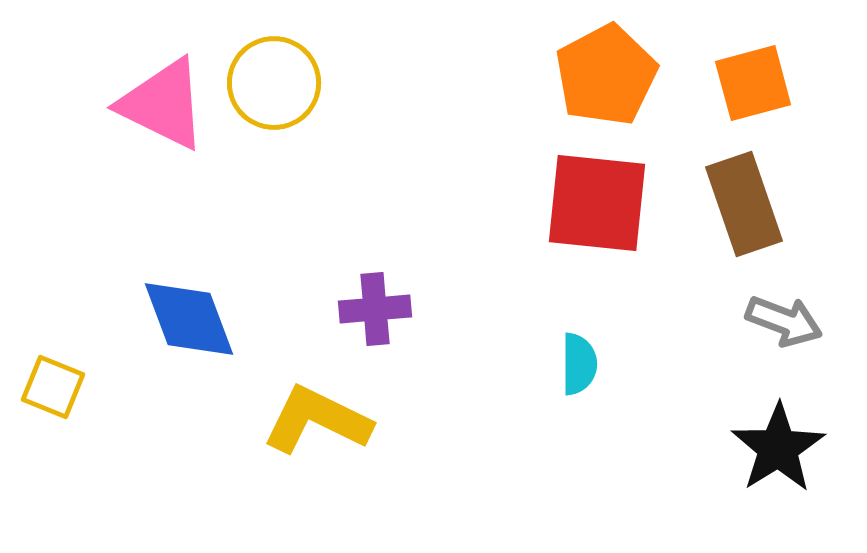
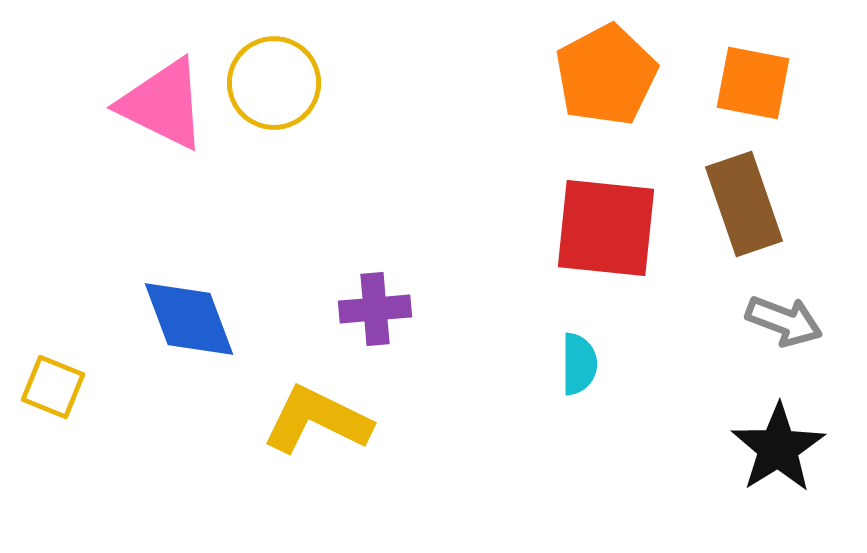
orange square: rotated 26 degrees clockwise
red square: moved 9 px right, 25 px down
